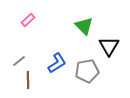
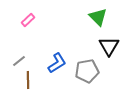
green triangle: moved 14 px right, 9 px up
